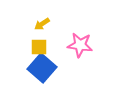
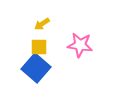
blue square: moved 6 px left
